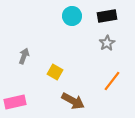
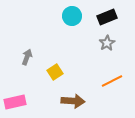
black rectangle: moved 1 px down; rotated 12 degrees counterclockwise
gray arrow: moved 3 px right, 1 px down
yellow square: rotated 28 degrees clockwise
orange line: rotated 25 degrees clockwise
brown arrow: rotated 25 degrees counterclockwise
